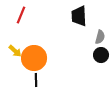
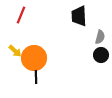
black line: moved 3 px up
